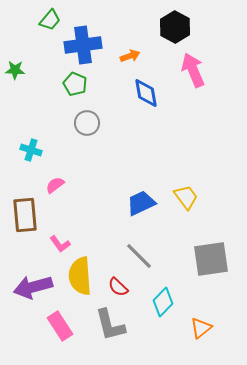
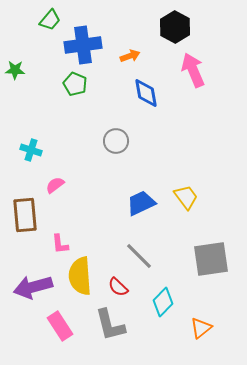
gray circle: moved 29 px right, 18 px down
pink L-shape: rotated 30 degrees clockwise
